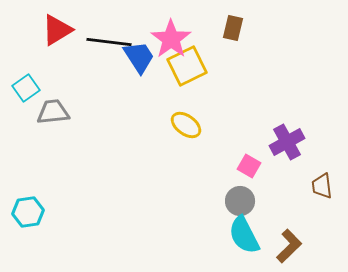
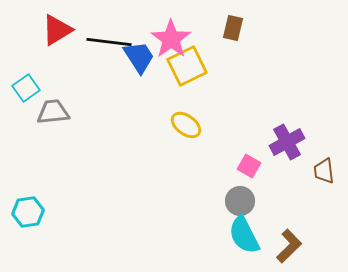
brown trapezoid: moved 2 px right, 15 px up
